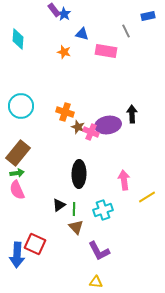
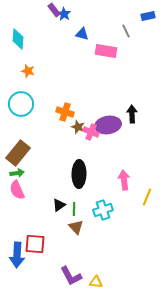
orange star: moved 36 px left, 19 px down
cyan circle: moved 2 px up
yellow line: rotated 36 degrees counterclockwise
red square: rotated 20 degrees counterclockwise
purple L-shape: moved 28 px left, 25 px down
